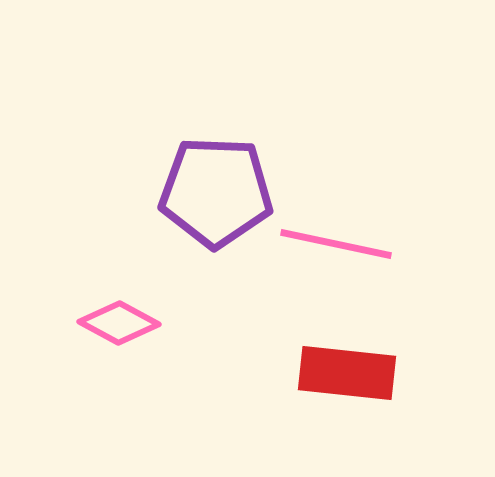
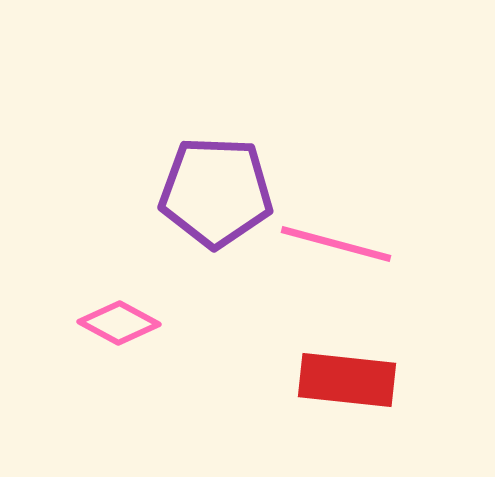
pink line: rotated 3 degrees clockwise
red rectangle: moved 7 px down
